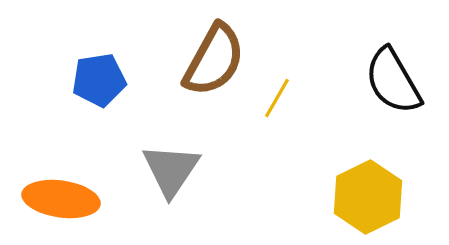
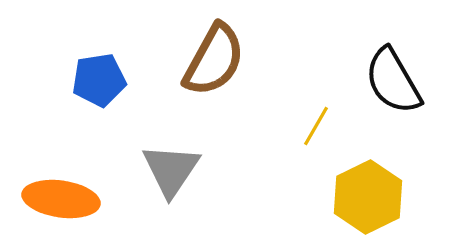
yellow line: moved 39 px right, 28 px down
